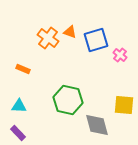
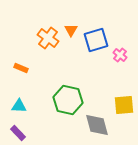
orange triangle: moved 1 px right, 2 px up; rotated 40 degrees clockwise
orange rectangle: moved 2 px left, 1 px up
yellow square: rotated 10 degrees counterclockwise
